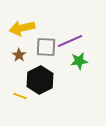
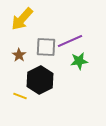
yellow arrow: moved 9 px up; rotated 35 degrees counterclockwise
